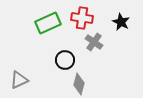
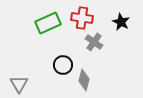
black circle: moved 2 px left, 5 px down
gray triangle: moved 4 px down; rotated 36 degrees counterclockwise
gray diamond: moved 5 px right, 4 px up
